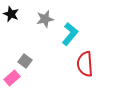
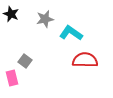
cyan L-shape: moved 1 px right, 1 px up; rotated 95 degrees counterclockwise
red semicircle: moved 4 px up; rotated 95 degrees clockwise
pink rectangle: rotated 63 degrees counterclockwise
